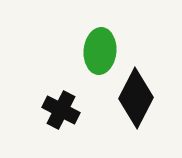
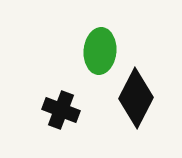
black cross: rotated 6 degrees counterclockwise
